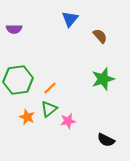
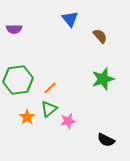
blue triangle: rotated 18 degrees counterclockwise
orange star: rotated 14 degrees clockwise
